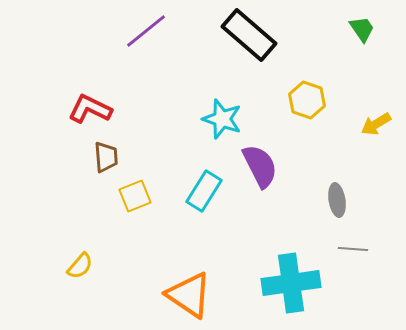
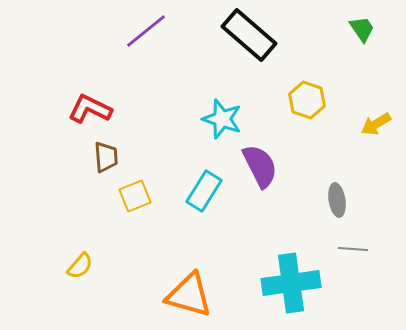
orange triangle: rotated 18 degrees counterclockwise
